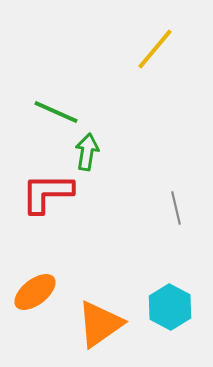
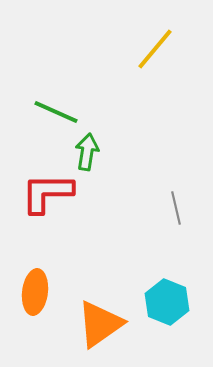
orange ellipse: rotated 45 degrees counterclockwise
cyan hexagon: moved 3 px left, 5 px up; rotated 6 degrees counterclockwise
